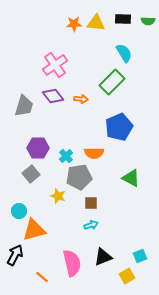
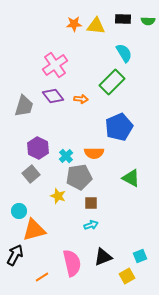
yellow triangle: moved 3 px down
purple hexagon: rotated 25 degrees clockwise
orange line: rotated 72 degrees counterclockwise
